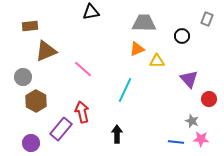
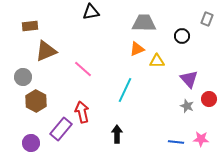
gray star: moved 5 px left, 15 px up
